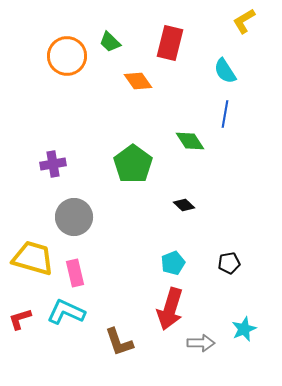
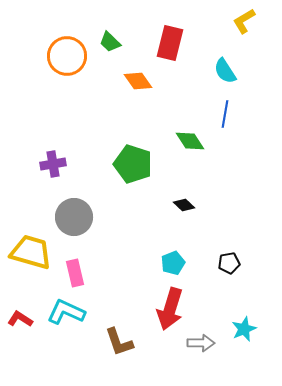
green pentagon: rotated 18 degrees counterclockwise
yellow trapezoid: moved 2 px left, 6 px up
red L-shape: rotated 50 degrees clockwise
